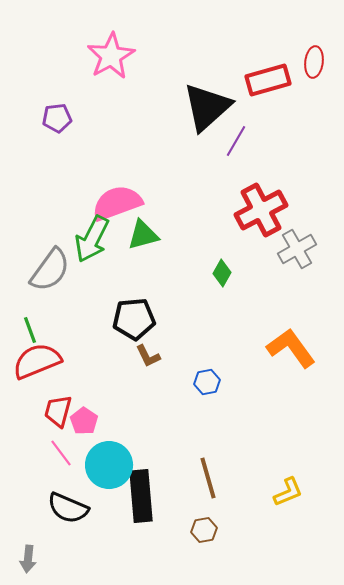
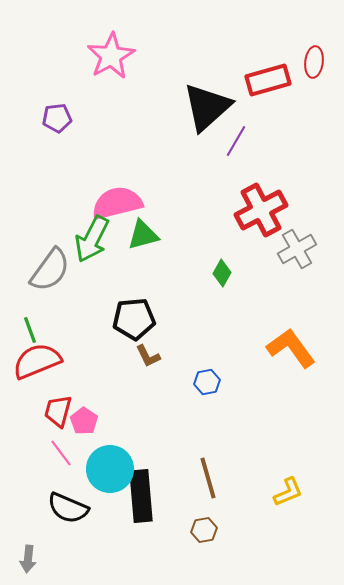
pink semicircle: rotated 6 degrees clockwise
cyan circle: moved 1 px right, 4 px down
